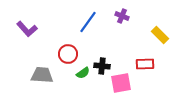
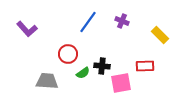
purple cross: moved 5 px down
red rectangle: moved 2 px down
gray trapezoid: moved 5 px right, 6 px down
